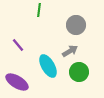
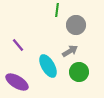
green line: moved 18 px right
